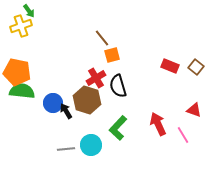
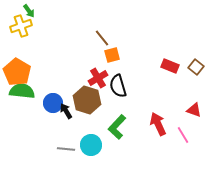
orange pentagon: rotated 20 degrees clockwise
red cross: moved 2 px right
green L-shape: moved 1 px left, 1 px up
gray line: rotated 12 degrees clockwise
